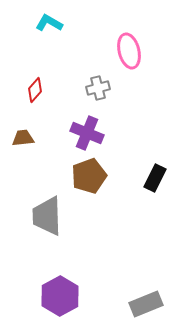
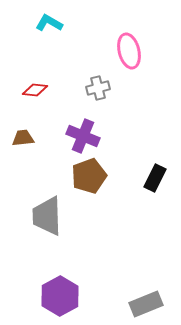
red diamond: rotated 55 degrees clockwise
purple cross: moved 4 px left, 3 px down
